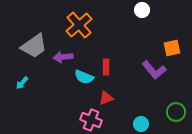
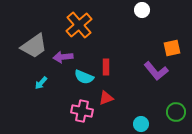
purple L-shape: moved 2 px right, 1 px down
cyan arrow: moved 19 px right
pink cross: moved 9 px left, 9 px up; rotated 10 degrees counterclockwise
